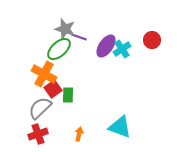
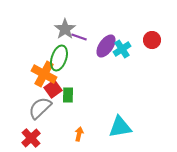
gray star: rotated 20 degrees clockwise
green ellipse: moved 9 px down; rotated 30 degrees counterclockwise
cyan triangle: rotated 30 degrees counterclockwise
red cross: moved 7 px left, 4 px down; rotated 24 degrees counterclockwise
